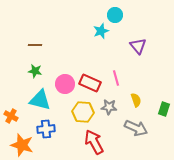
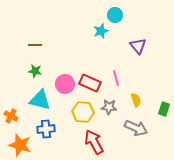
orange star: moved 2 px left
